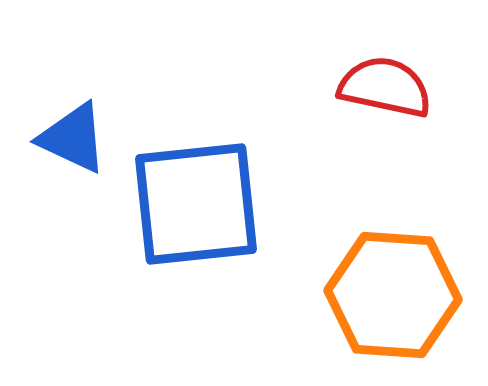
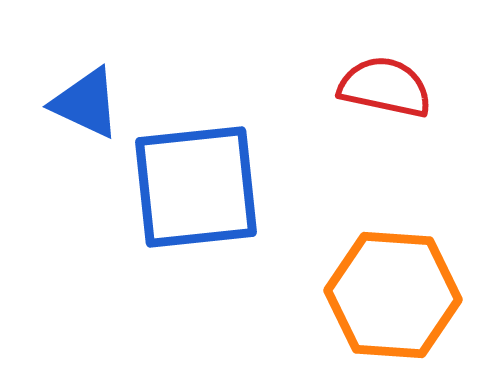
blue triangle: moved 13 px right, 35 px up
blue square: moved 17 px up
